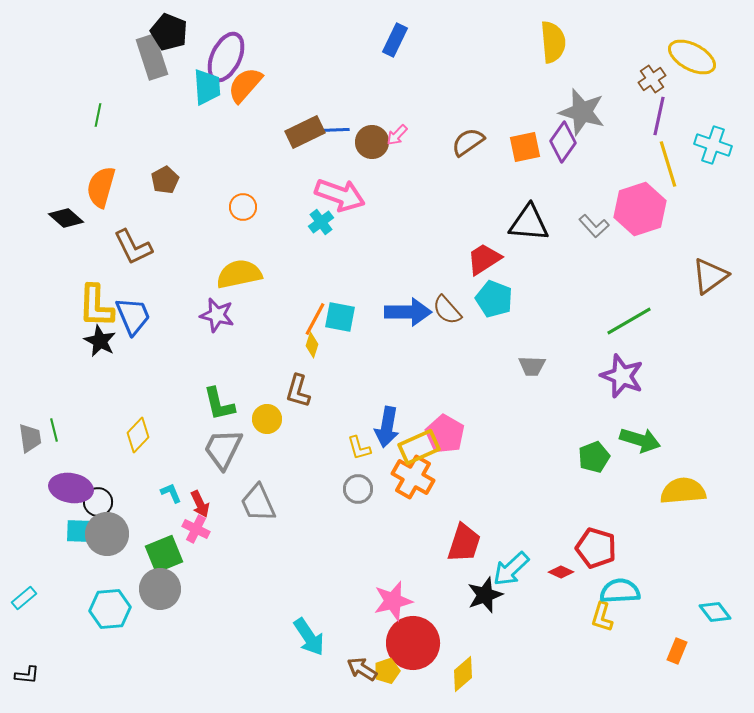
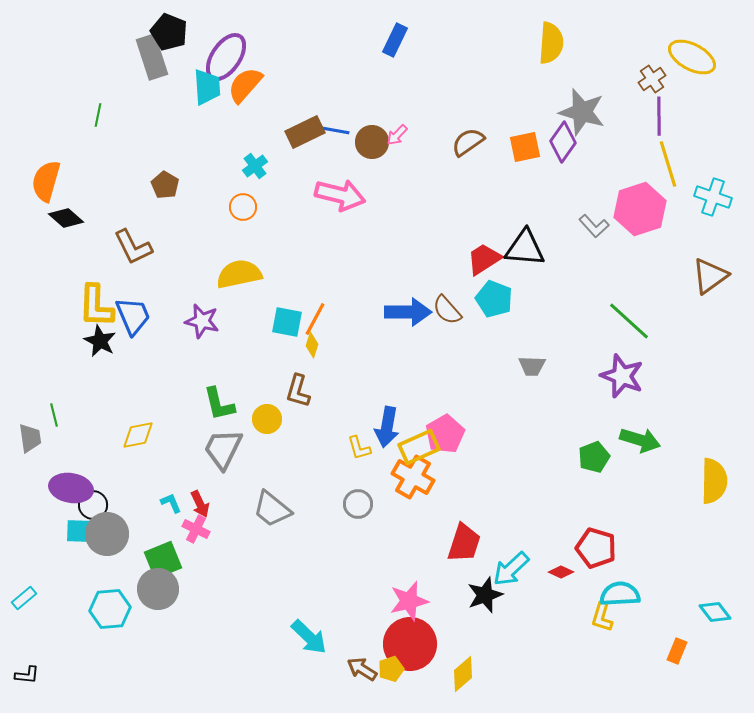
yellow semicircle at (553, 42): moved 2 px left, 1 px down; rotated 9 degrees clockwise
purple ellipse at (226, 57): rotated 9 degrees clockwise
purple line at (659, 116): rotated 12 degrees counterclockwise
blue line at (333, 130): rotated 12 degrees clockwise
cyan cross at (713, 145): moved 52 px down
brown pentagon at (165, 180): moved 5 px down; rotated 12 degrees counterclockwise
orange semicircle at (101, 187): moved 55 px left, 6 px up
pink arrow at (340, 195): rotated 6 degrees counterclockwise
cyan cross at (321, 222): moved 66 px left, 56 px up
black triangle at (529, 223): moved 4 px left, 25 px down
purple star at (217, 315): moved 15 px left, 6 px down
cyan square at (340, 317): moved 53 px left, 5 px down
green line at (629, 321): rotated 72 degrees clockwise
green line at (54, 430): moved 15 px up
pink pentagon at (445, 434): rotated 12 degrees clockwise
yellow diamond at (138, 435): rotated 36 degrees clockwise
gray circle at (358, 489): moved 15 px down
yellow semicircle at (683, 491): moved 31 px right, 10 px up; rotated 96 degrees clockwise
cyan L-shape at (171, 493): moved 10 px down
black circle at (98, 502): moved 5 px left, 3 px down
gray trapezoid at (258, 503): moved 14 px right, 6 px down; rotated 27 degrees counterclockwise
green square at (164, 554): moved 1 px left, 6 px down
gray circle at (160, 589): moved 2 px left
cyan semicircle at (620, 591): moved 3 px down
pink star at (393, 601): moved 16 px right
cyan arrow at (309, 637): rotated 12 degrees counterclockwise
red circle at (413, 643): moved 3 px left, 1 px down
yellow pentagon at (387, 671): moved 4 px right, 2 px up
